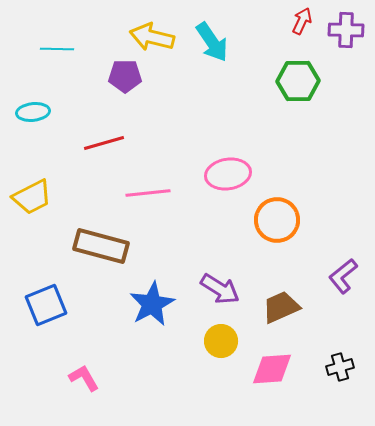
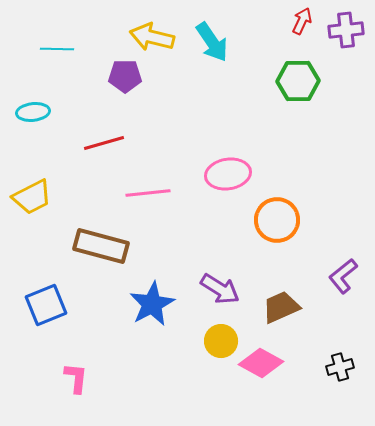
purple cross: rotated 8 degrees counterclockwise
pink diamond: moved 11 px left, 6 px up; rotated 33 degrees clockwise
pink L-shape: moved 8 px left; rotated 36 degrees clockwise
